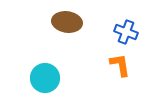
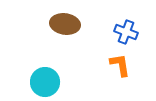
brown ellipse: moved 2 px left, 2 px down
cyan circle: moved 4 px down
